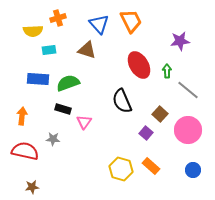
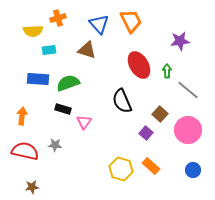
gray star: moved 2 px right, 6 px down
